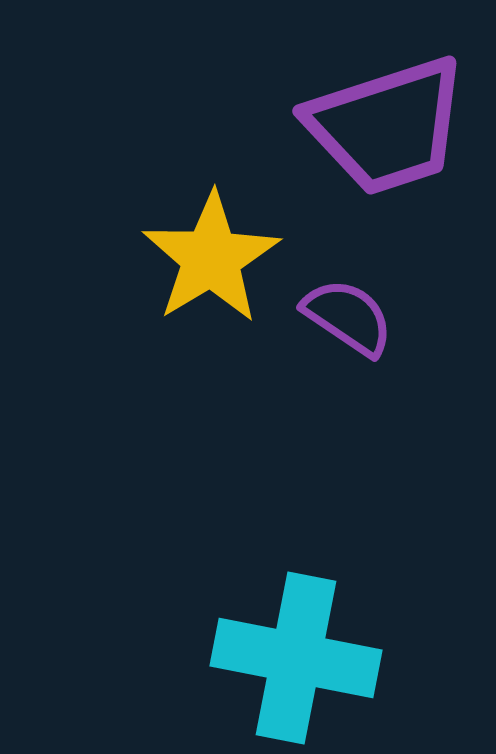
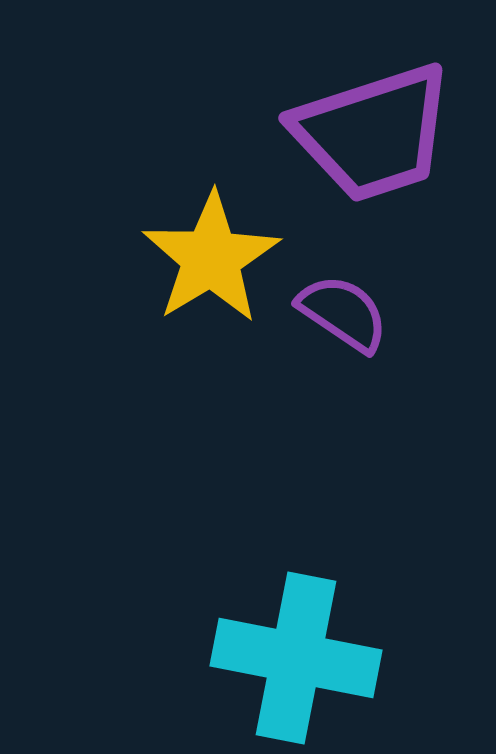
purple trapezoid: moved 14 px left, 7 px down
purple semicircle: moved 5 px left, 4 px up
